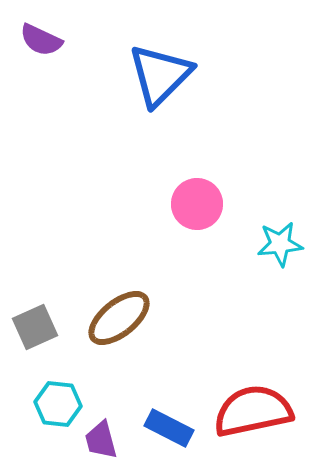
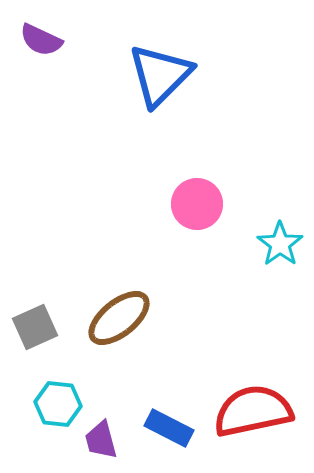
cyan star: rotated 30 degrees counterclockwise
